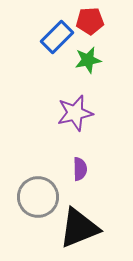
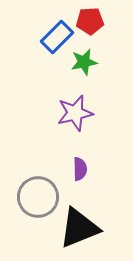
green star: moved 4 px left, 2 px down
